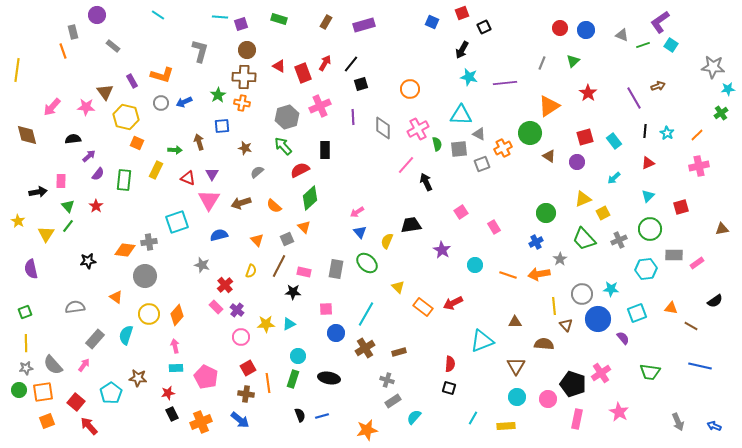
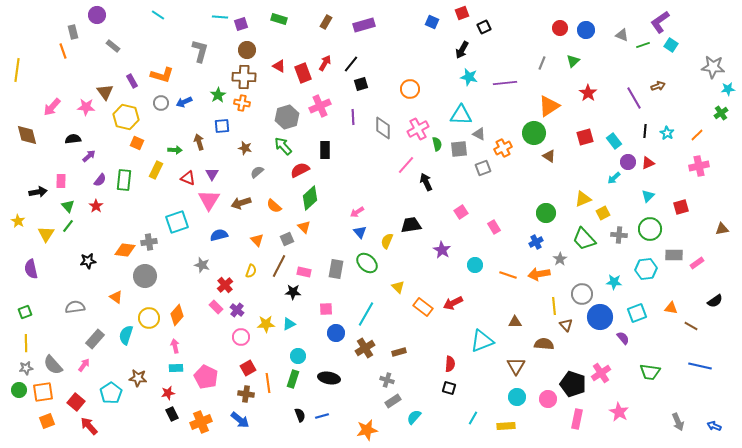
green circle at (530, 133): moved 4 px right
purple circle at (577, 162): moved 51 px right
gray square at (482, 164): moved 1 px right, 4 px down
purple semicircle at (98, 174): moved 2 px right, 6 px down
gray cross at (619, 240): moved 5 px up; rotated 28 degrees clockwise
cyan star at (611, 289): moved 3 px right, 7 px up
yellow circle at (149, 314): moved 4 px down
blue circle at (598, 319): moved 2 px right, 2 px up
